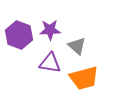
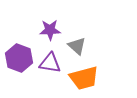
purple hexagon: moved 23 px down
